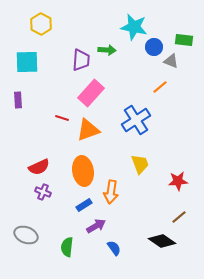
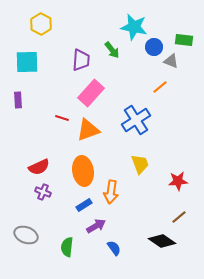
green arrow: moved 5 px right; rotated 48 degrees clockwise
